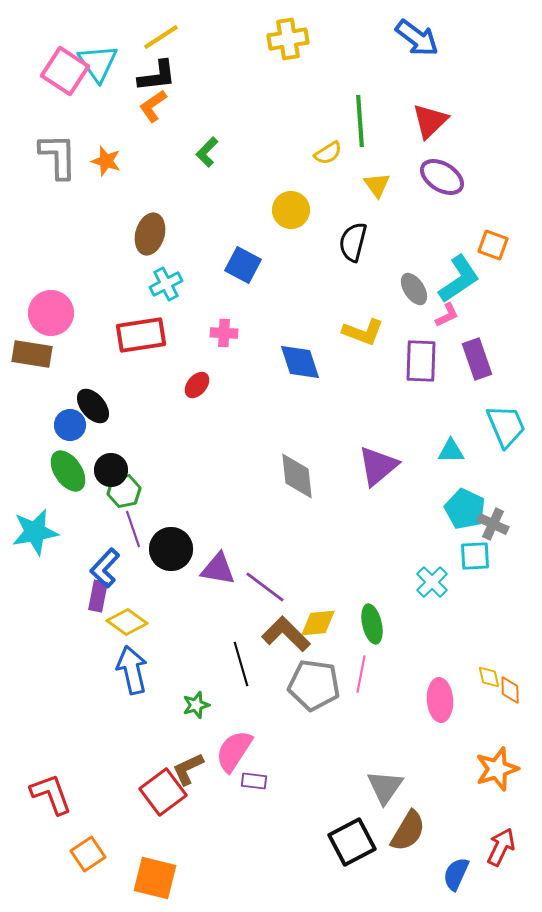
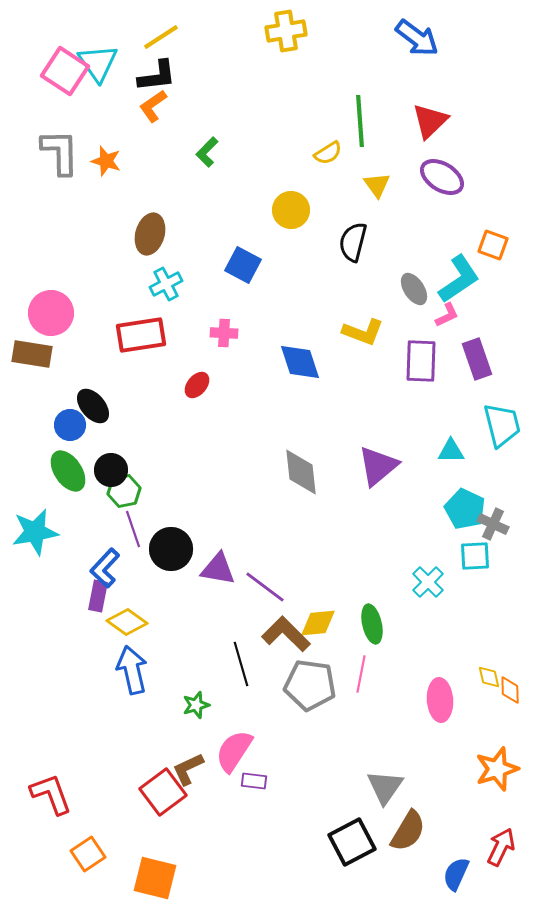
yellow cross at (288, 39): moved 2 px left, 8 px up
gray L-shape at (58, 156): moved 2 px right, 4 px up
cyan trapezoid at (506, 426): moved 4 px left, 1 px up; rotated 9 degrees clockwise
gray diamond at (297, 476): moved 4 px right, 4 px up
cyan cross at (432, 582): moved 4 px left
gray pentagon at (314, 685): moved 4 px left
